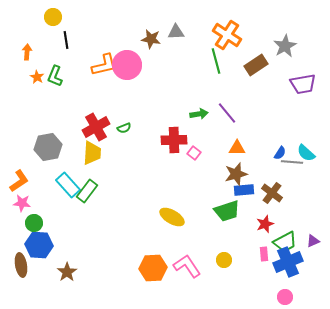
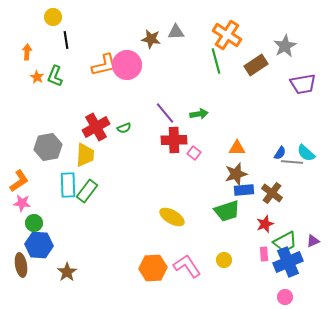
purple line at (227, 113): moved 62 px left
yellow trapezoid at (92, 153): moved 7 px left, 2 px down
cyan rectangle at (68, 185): rotated 40 degrees clockwise
